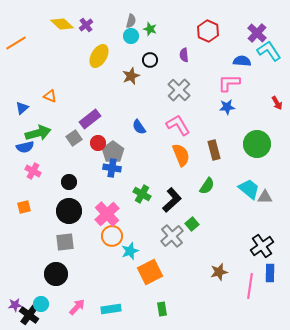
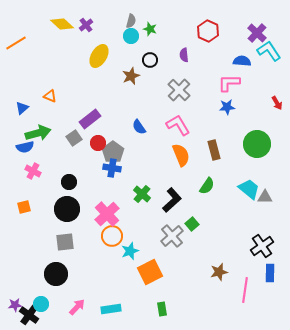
green cross at (142, 194): rotated 12 degrees clockwise
black circle at (69, 211): moved 2 px left, 2 px up
pink line at (250, 286): moved 5 px left, 4 px down
